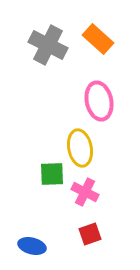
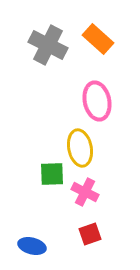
pink ellipse: moved 2 px left
